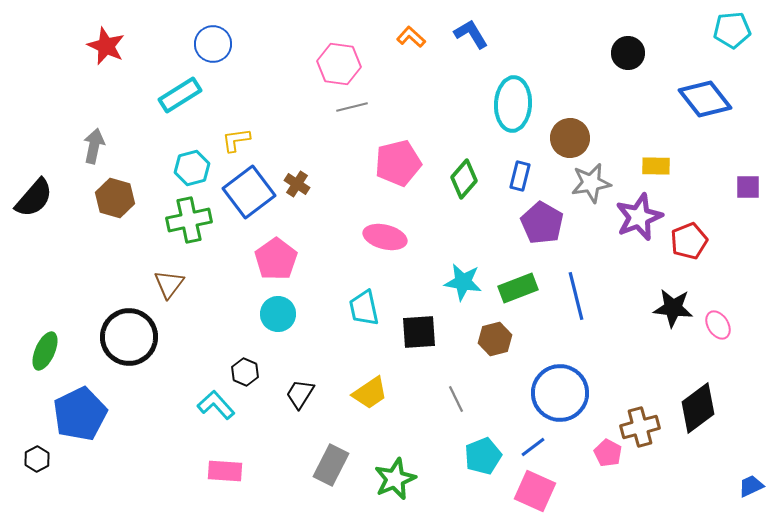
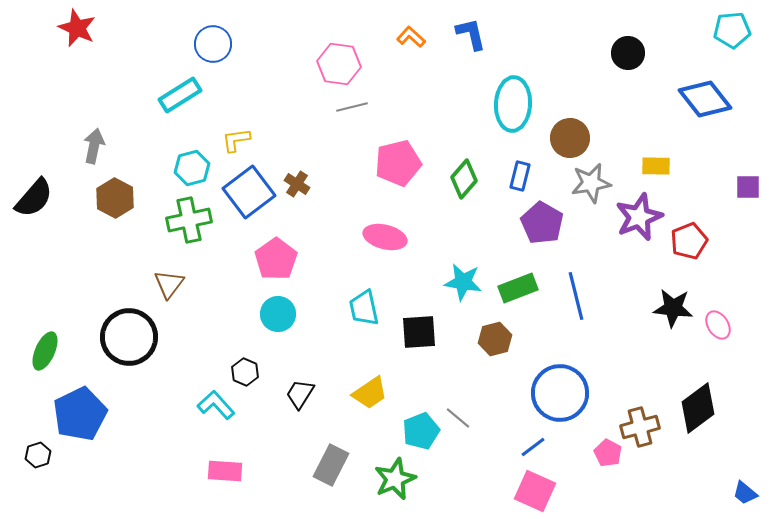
blue L-shape at (471, 34): rotated 18 degrees clockwise
red star at (106, 46): moved 29 px left, 18 px up
brown hexagon at (115, 198): rotated 12 degrees clockwise
gray line at (456, 399): moved 2 px right, 19 px down; rotated 24 degrees counterclockwise
cyan pentagon at (483, 456): moved 62 px left, 25 px up
black hexagon at (37, 459): moved 1 px right, 4 px up; rotated 10 degrees clockwise
blue trapezoid at (751, 486): moved 6 px left, 7 px down; rotated 116 degrees counterclockwise
